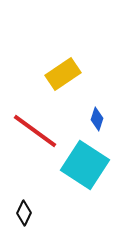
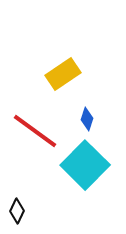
blue diamond: moved 10 px left
cyan square: rotated 12 degrees clockwise
black diamond: moved 7 px left, 2 px up
